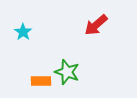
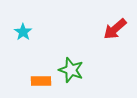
red arrow: moved 19 px right, 4 px down
green star: moved 4 px right, 2 px up
